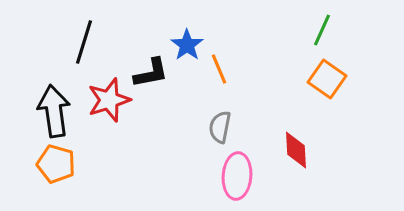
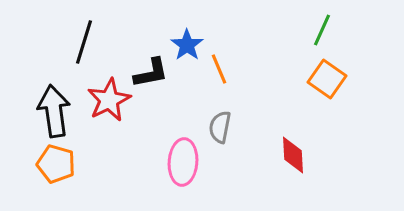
red star: rotated 9 degrees counterclockwise
red diamond: moved 3 px left, 5 px down
pink ellipse: moved 54 px left, 14 px up
